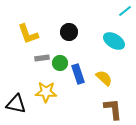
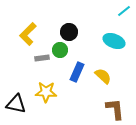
cyan line: moved 1 px left
yellow L-shape: rotated 65 degrees clockwise
cyan ellipse: rotated 10 degrees counterclockwise
green circle: moved 13 px up
blue rectangle: moved 1 px left, 2 px up; rotated 42 degrees clockwise
yellow semicircle: moved 1 px left, 2 px up
brown L-shape: moved 2 px right
